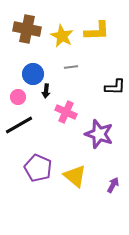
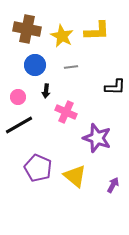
blue circle: moved 2 px right, 9 px up
purple star: moved 2 px left, 4 px down
